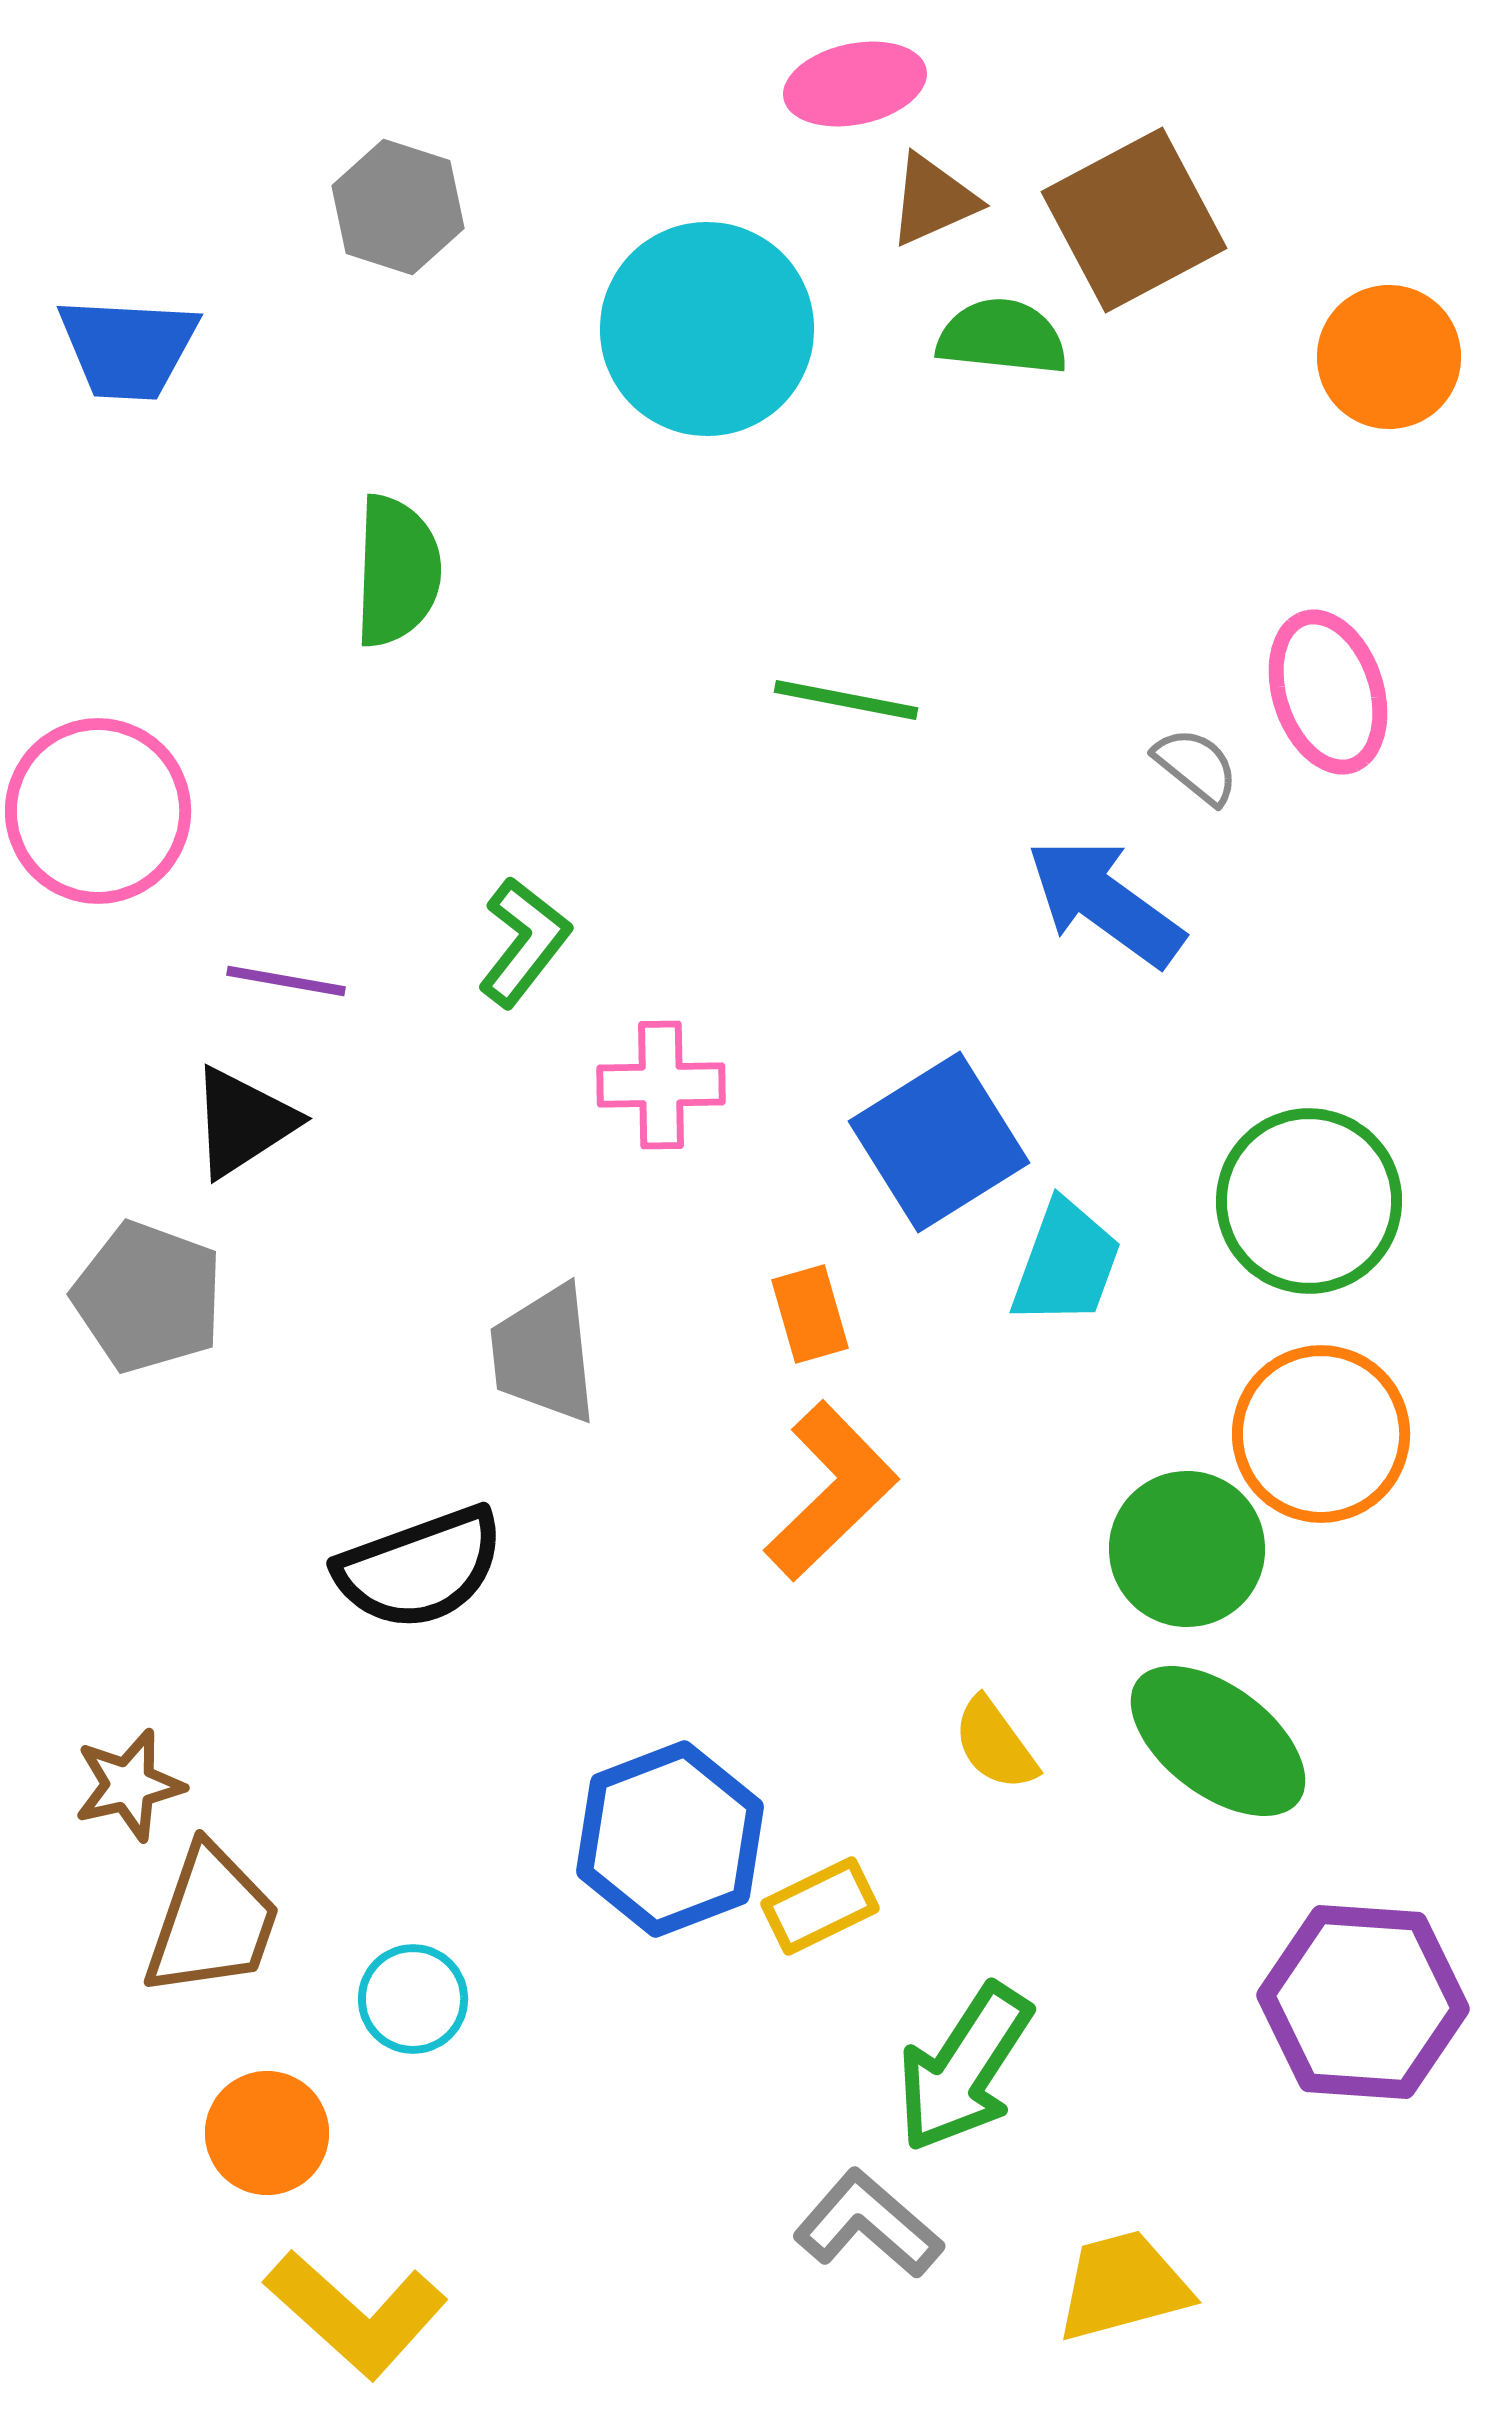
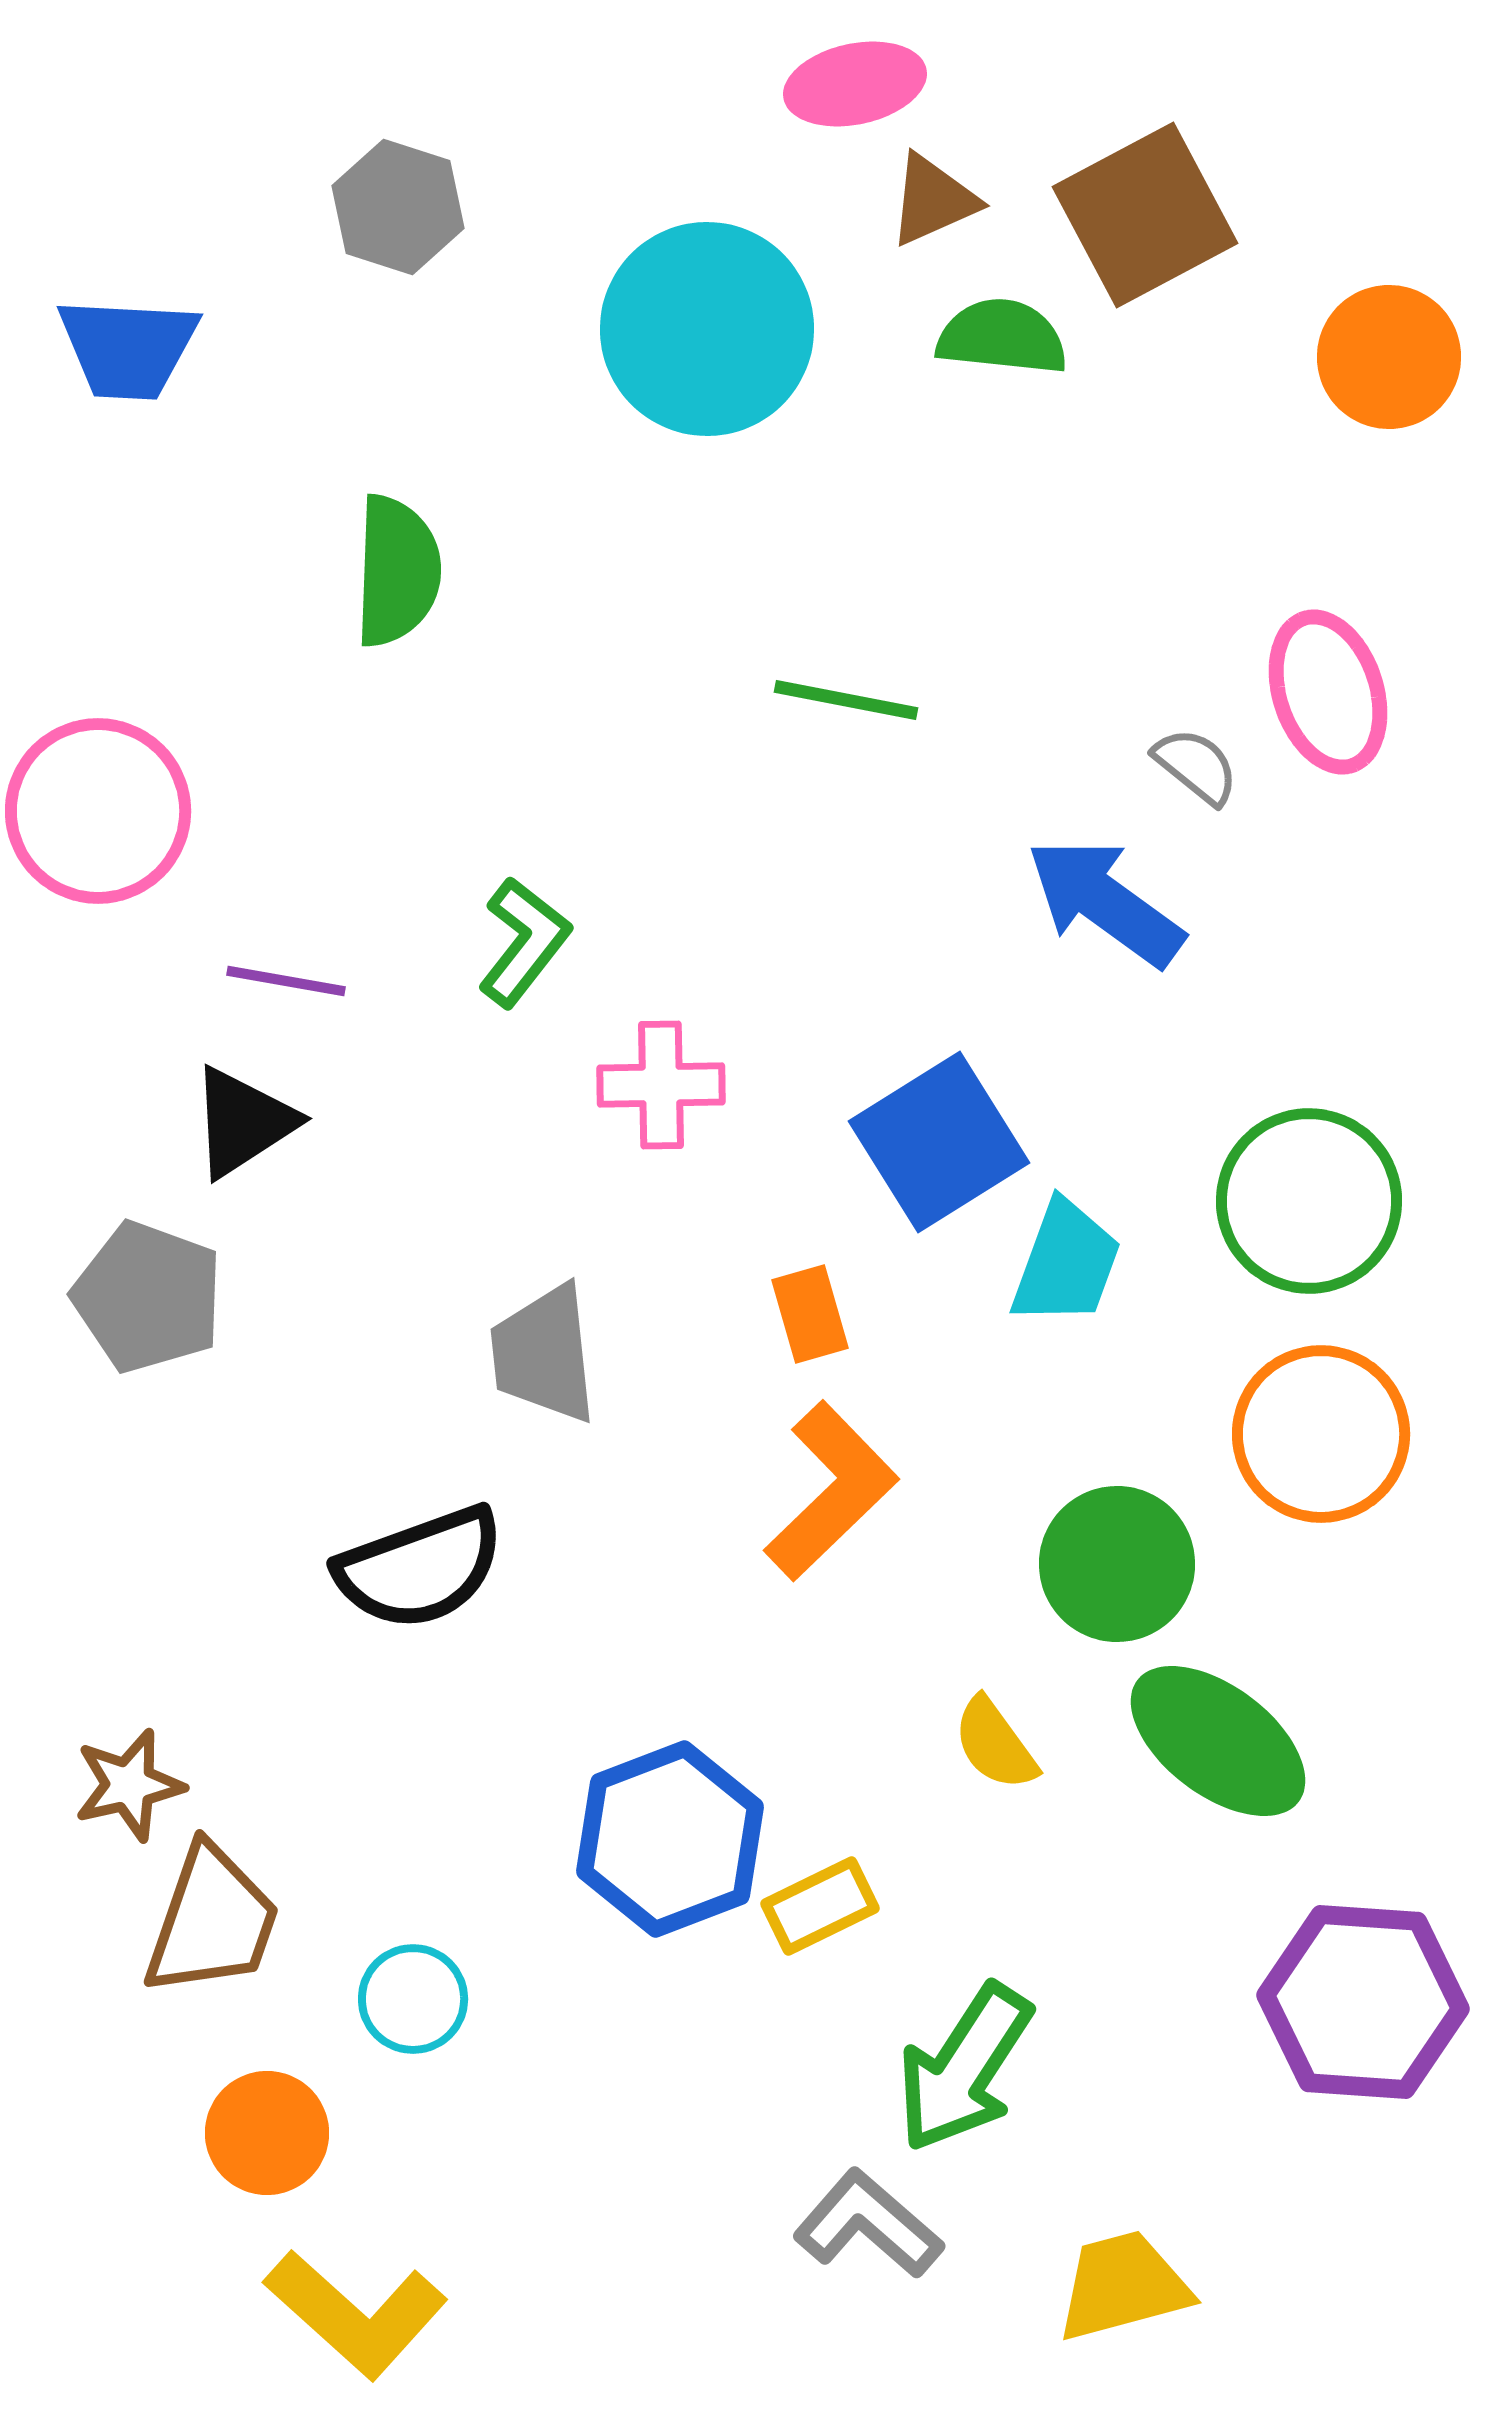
brown square at (1134, 220): moved 11 px right, 5 px up
green circle at (1187, 1549): moved 70 px left, 15 px down
